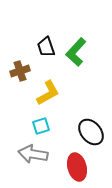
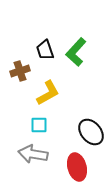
black trapezoid: moved 1 px left, 3 px down
cyan square: moved 2 px left, 1 px up; rotated 18 degrees clockwise
